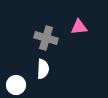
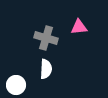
white semicircle: moved 3 px right
